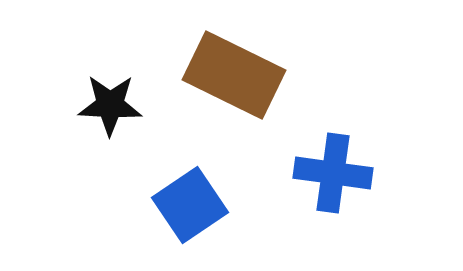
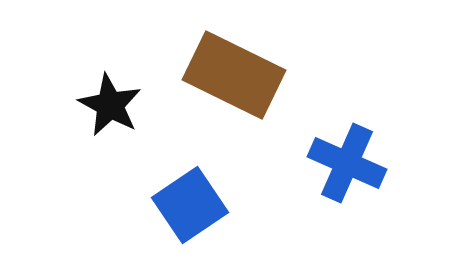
black star: rotated 26 degrees clockwise
blue cross: moved 14 px right, 10 px up; rotated 16 degrees clockwise
